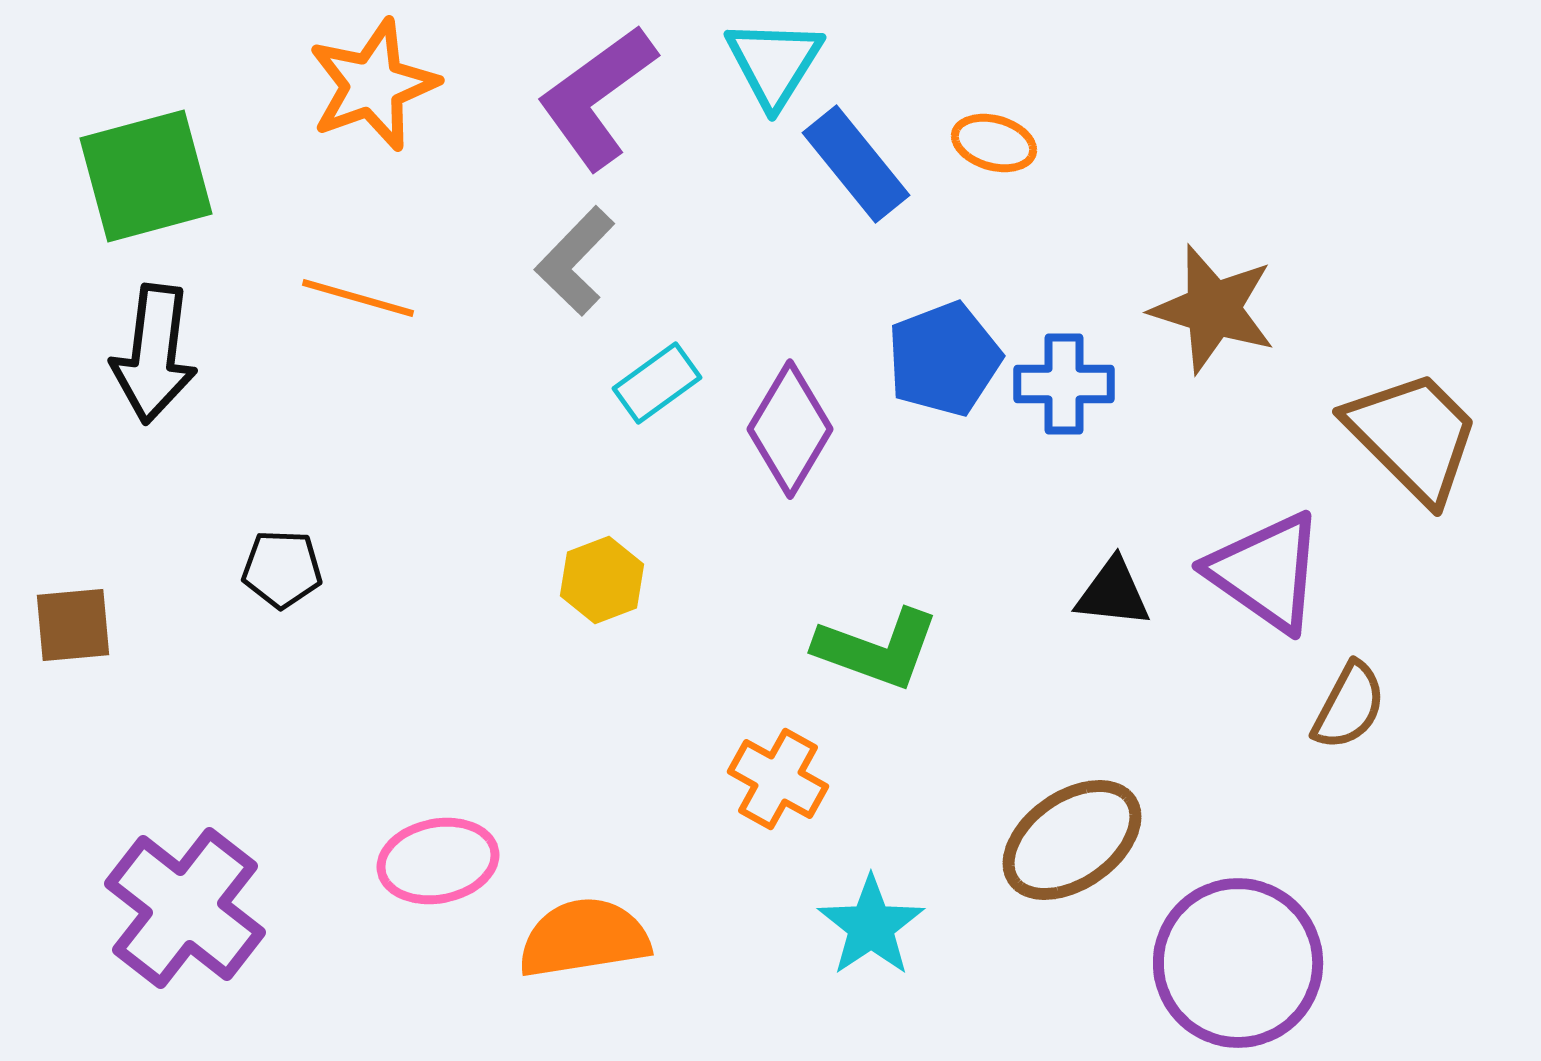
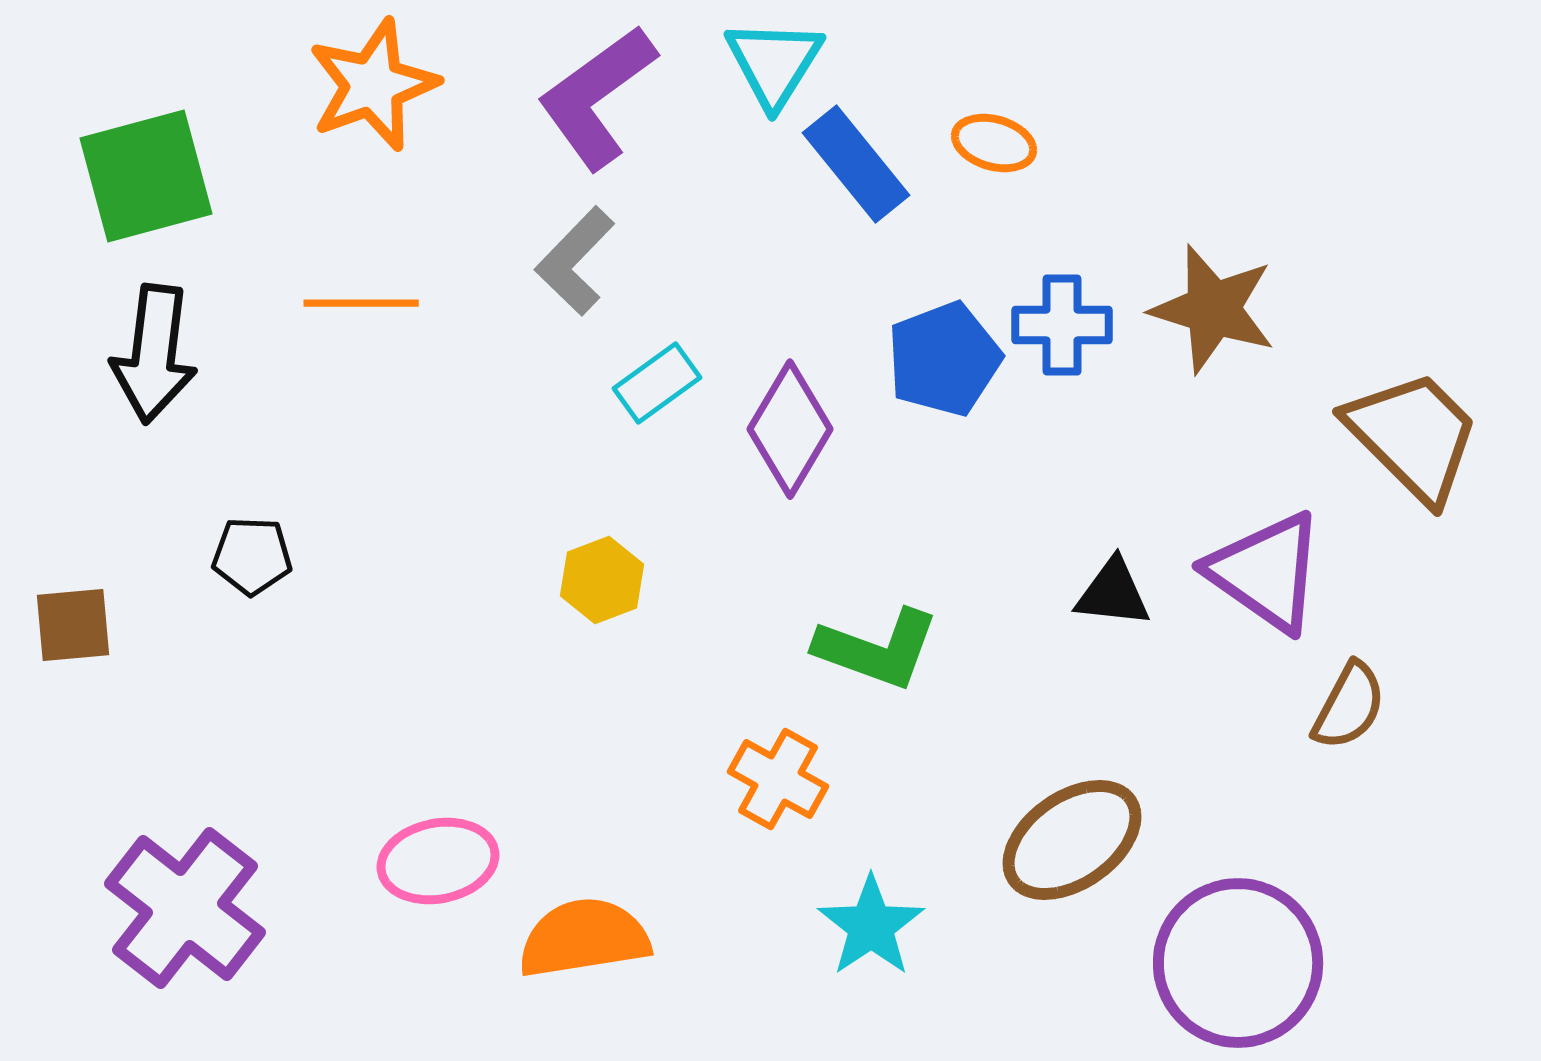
orange line: moved 3 px right, 5 px down; rotated 16 degrees counterclockwise
blue cross: moved 2 px left, 59 px up
black pentagon: moved 30 px left, 13 px up
